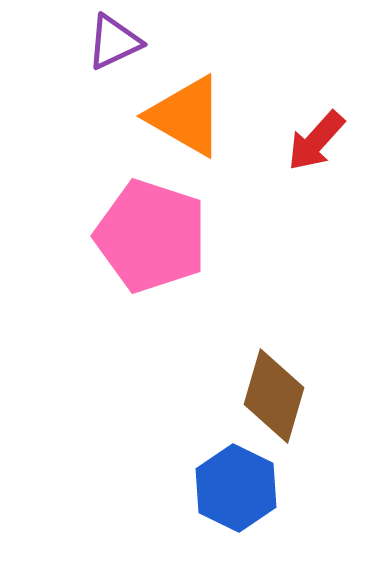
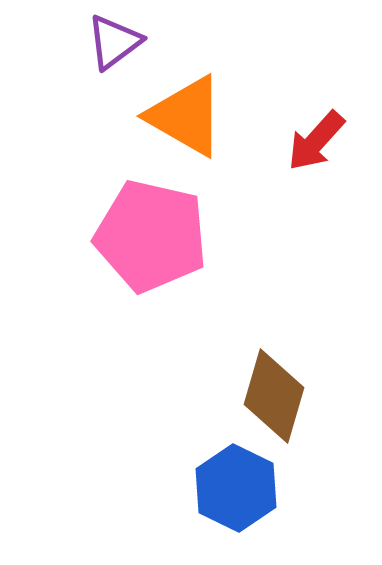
purple triangle: rotated 12 degrees counterclockwise
pink pentagon: rotated 5 degrees counterclockwise
